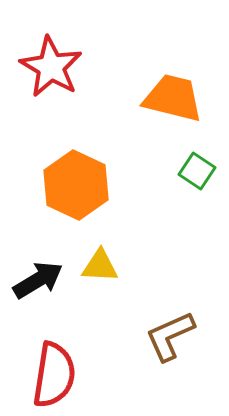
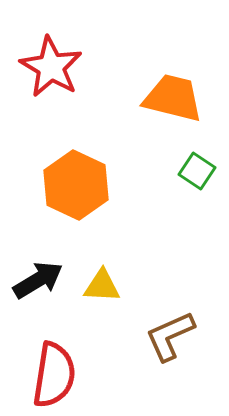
yellow triangle: moved 2 px right, 20 px down
